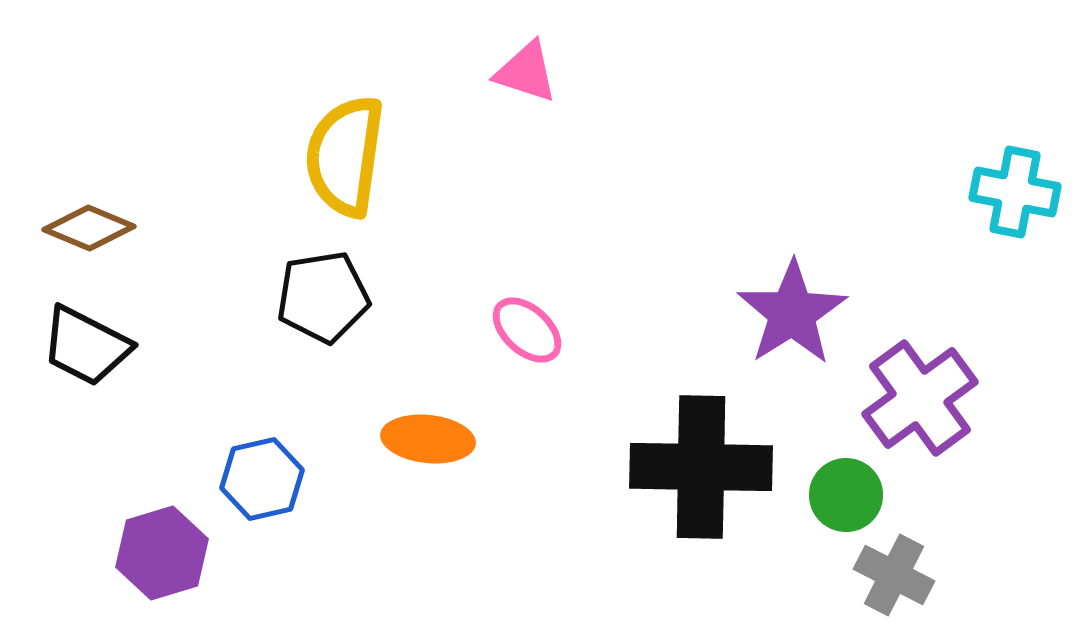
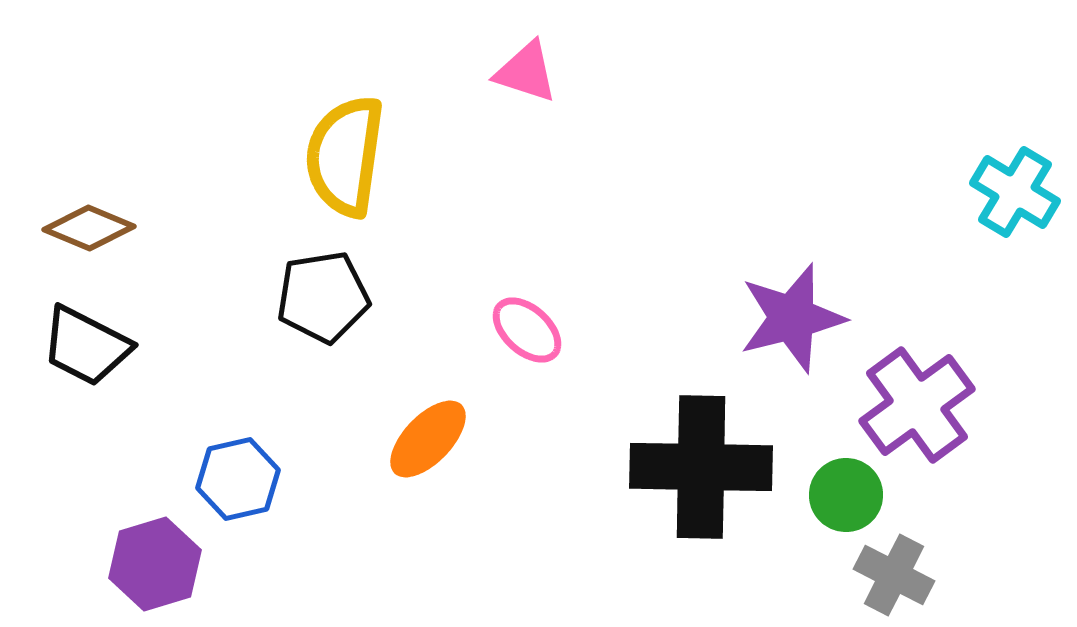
cyan cross: rotated 20 degrees clockwise
purple star: moved 5 px down; rotated 18 degrees clockwise
purple cross: moved 3 px left, 7 px down
orange ellipse: rotated 52 degrees counterclockwise
blue hexagon: moved 24 px left
purple hexagon: moved 7 px left, 11 px down
